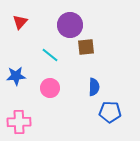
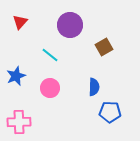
brown square: moved 18 px right; rotated 24 degrees counterclockwise
blue star: rotated 18 degrees counterclockwise
